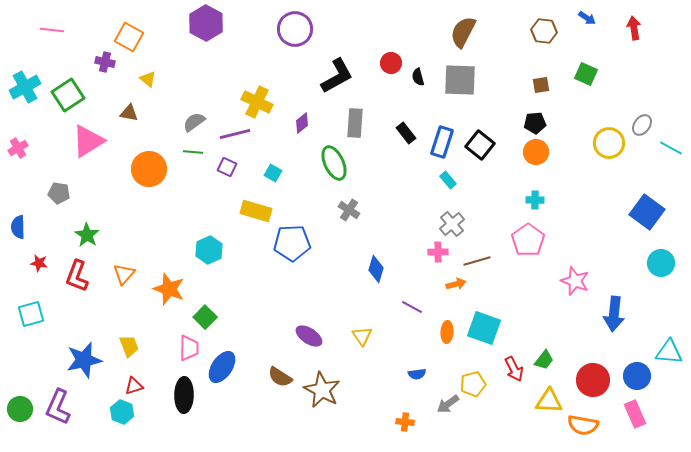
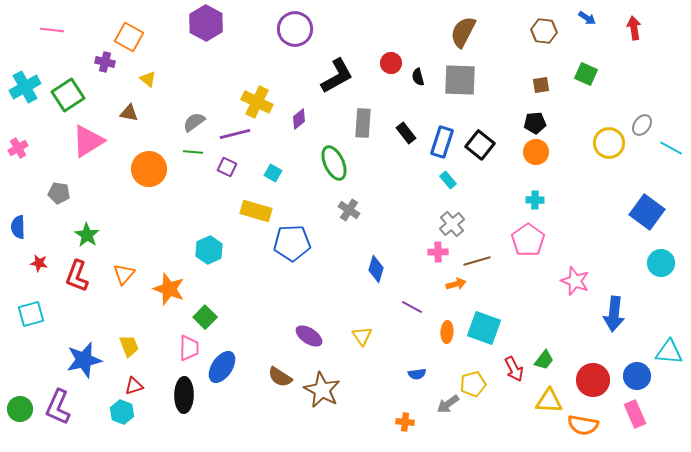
purple diamond at (302, 123): moved 3 px left, 4 px up
gray rectangle at (355, 123): moved 8 px right
